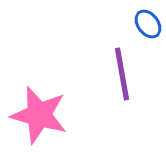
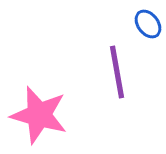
purple line: moved 5 px left, 2 px up
